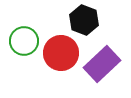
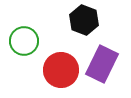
red circle: moved 17 px down
purple rectangle: rotated 21 degrees counterclockwise
